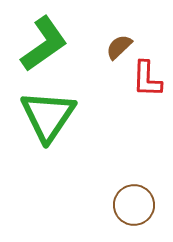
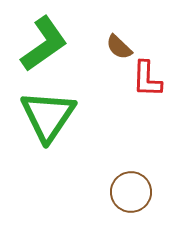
brown semicircle: rotated 92 degrees counterclockwise
brown circle: moved 3 px left, 13 px up
